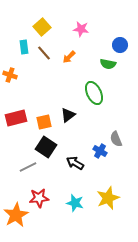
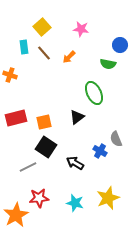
black triangle: moved 9 px right, 2 px down
